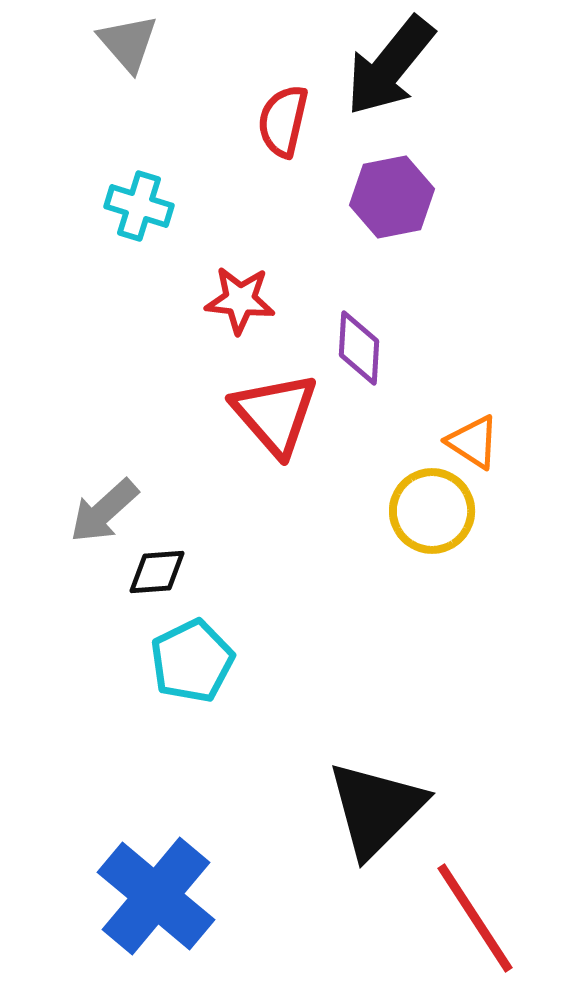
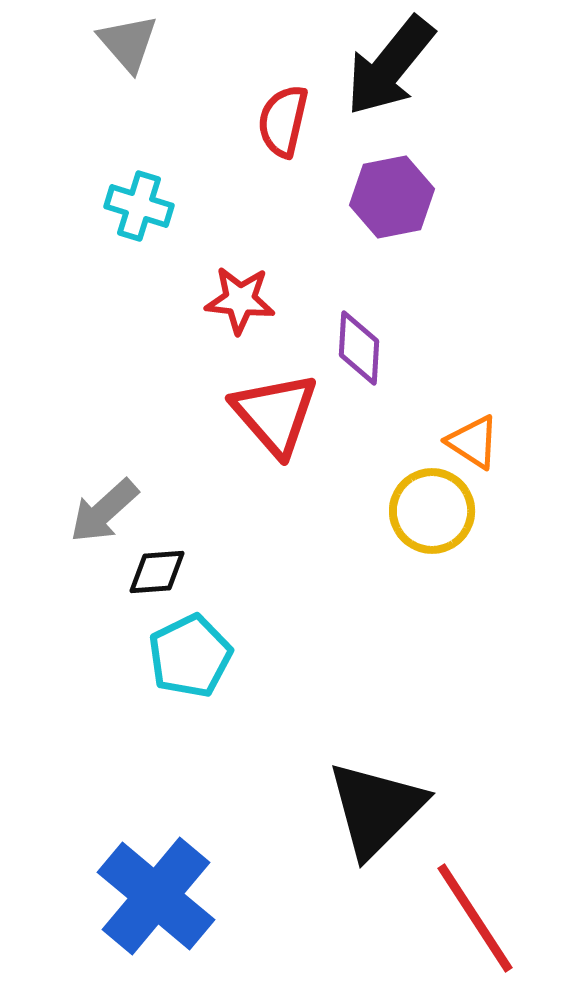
cyan pentagon: moved 2 px left, 5 px up
